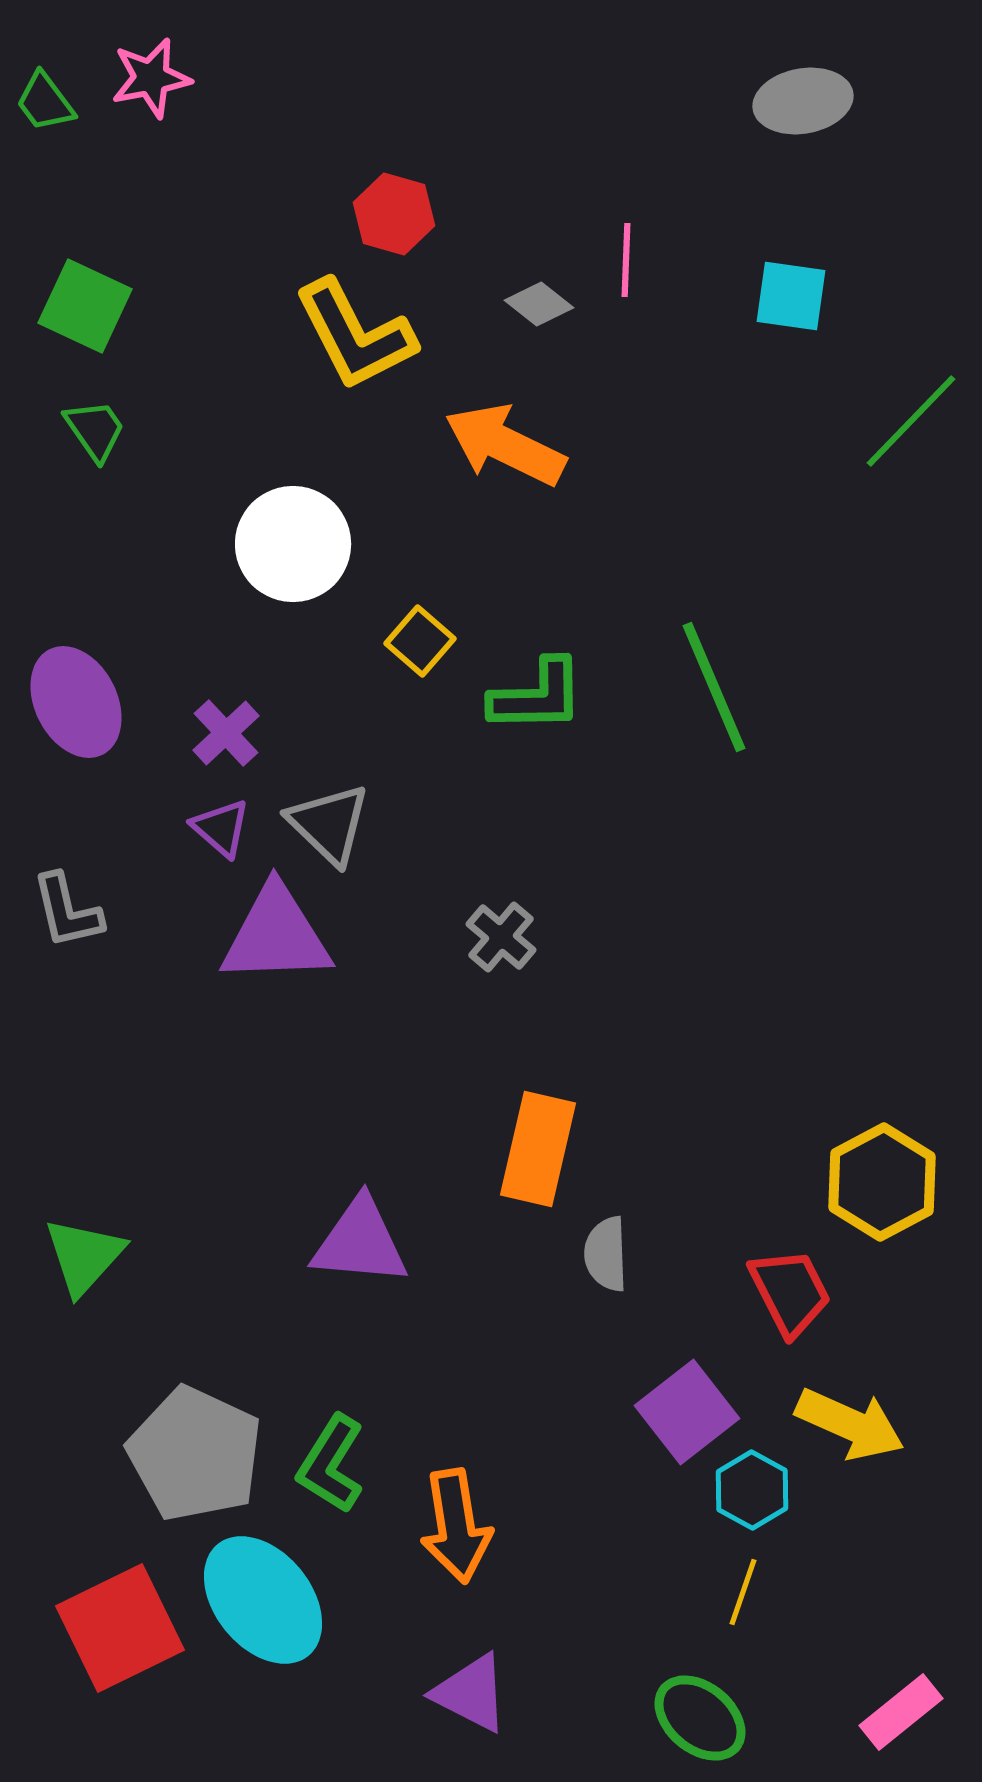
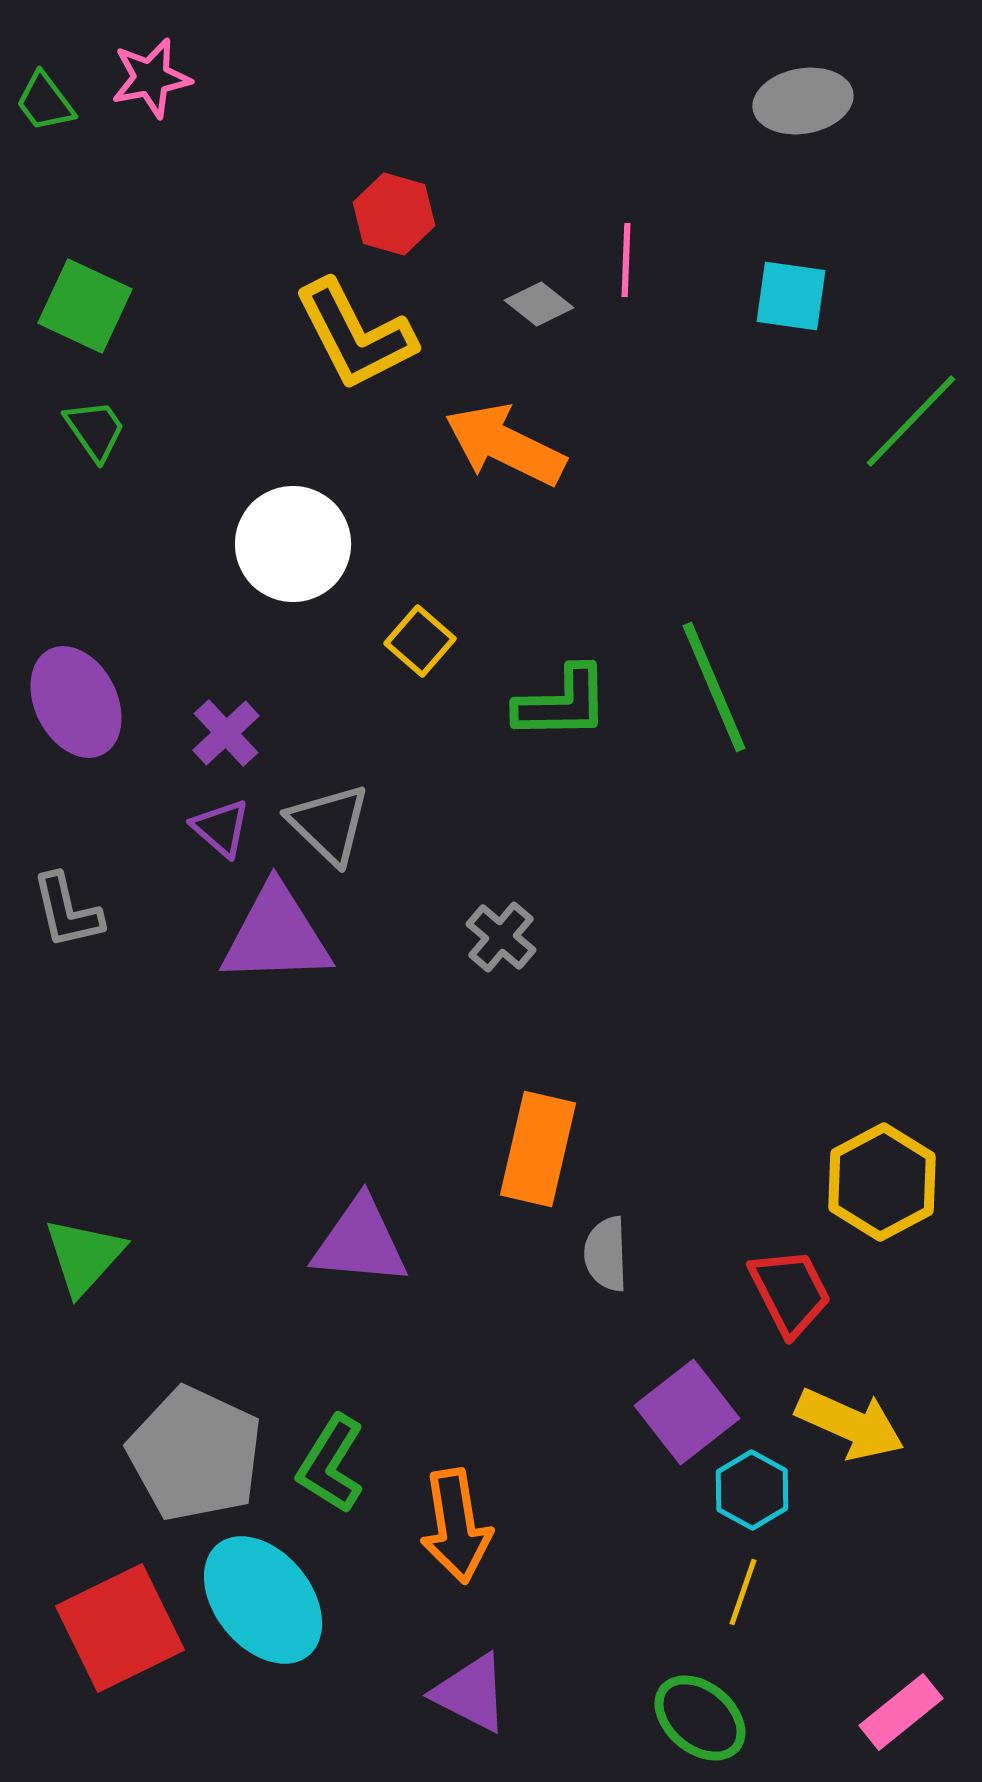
green L-shape at (537, 696): moved 25 px right, 7 px down
